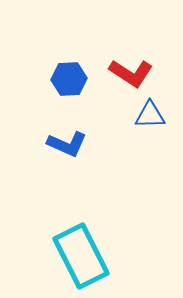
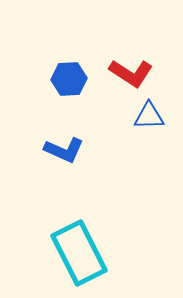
blue triangle: moved 1 px left, 1 px down
blue L-shape: moved 3 px left, 6 px down
cyan rectangle: moved 2 px left, 3 px up
